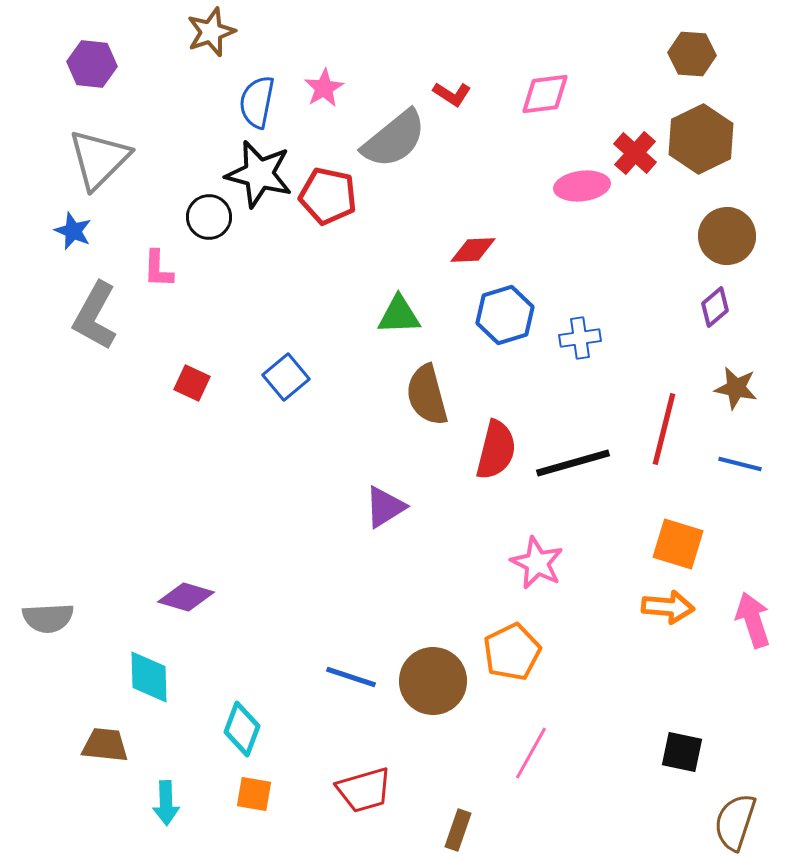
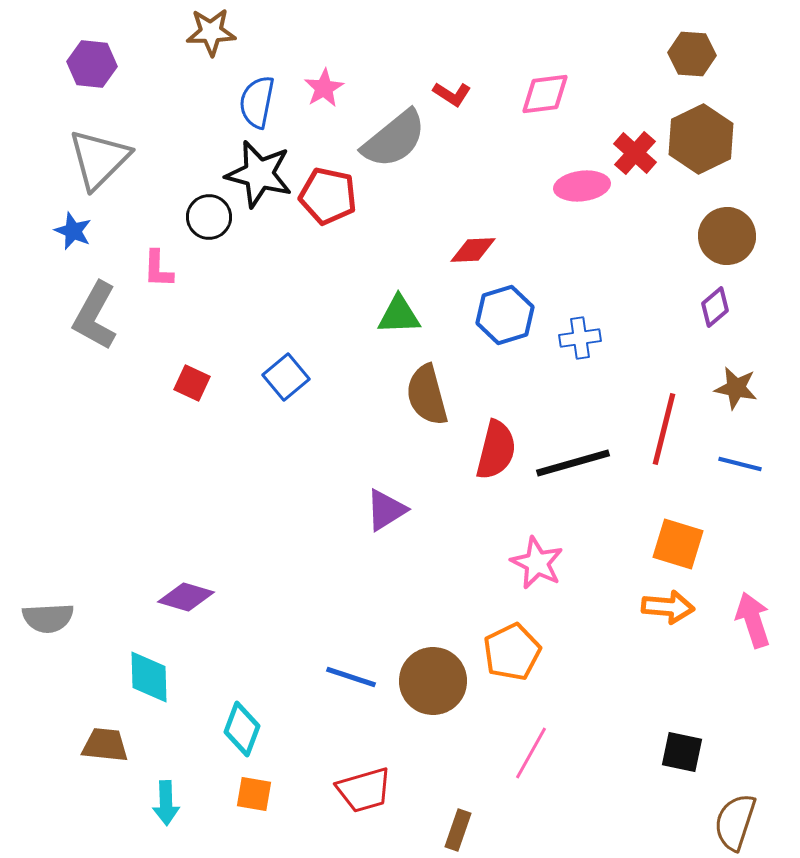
brown star at (211, 32): rotated 18 degrees clockwise
purple triangle at (385, 507): moved 1 px right, 3 px down
